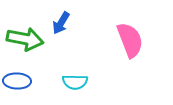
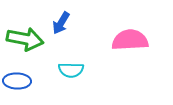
pink semicircle: rotated 72 degrees counterclockwise
cyan semicircle: moved 4 px left, 12 px up
